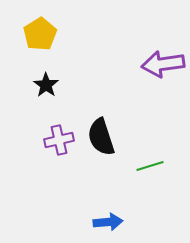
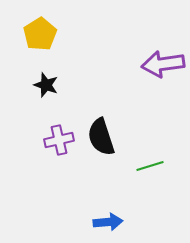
black star: rotated 15 degrees counterclockwise
